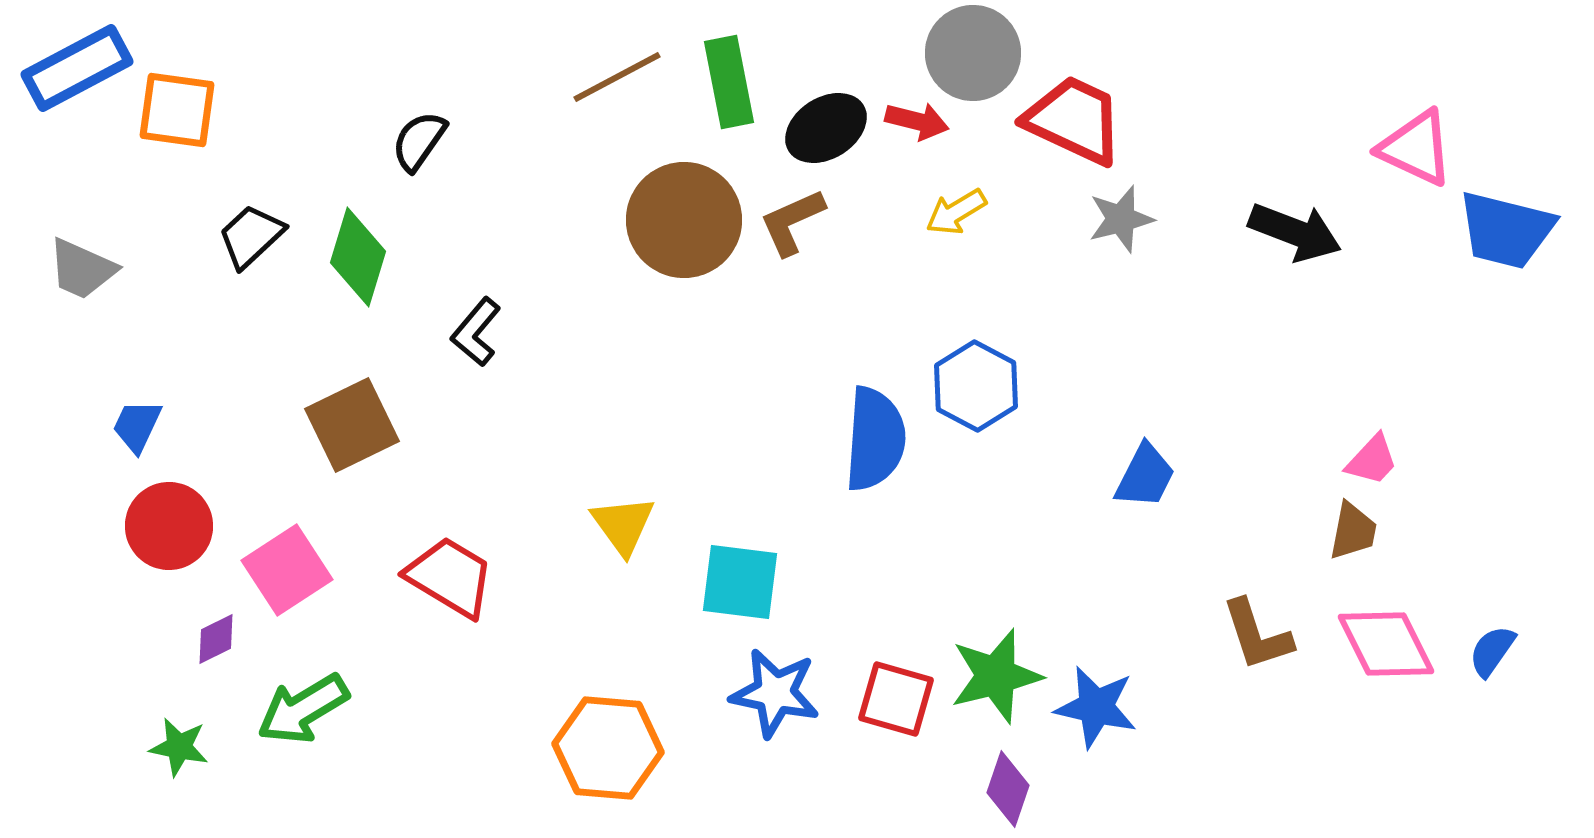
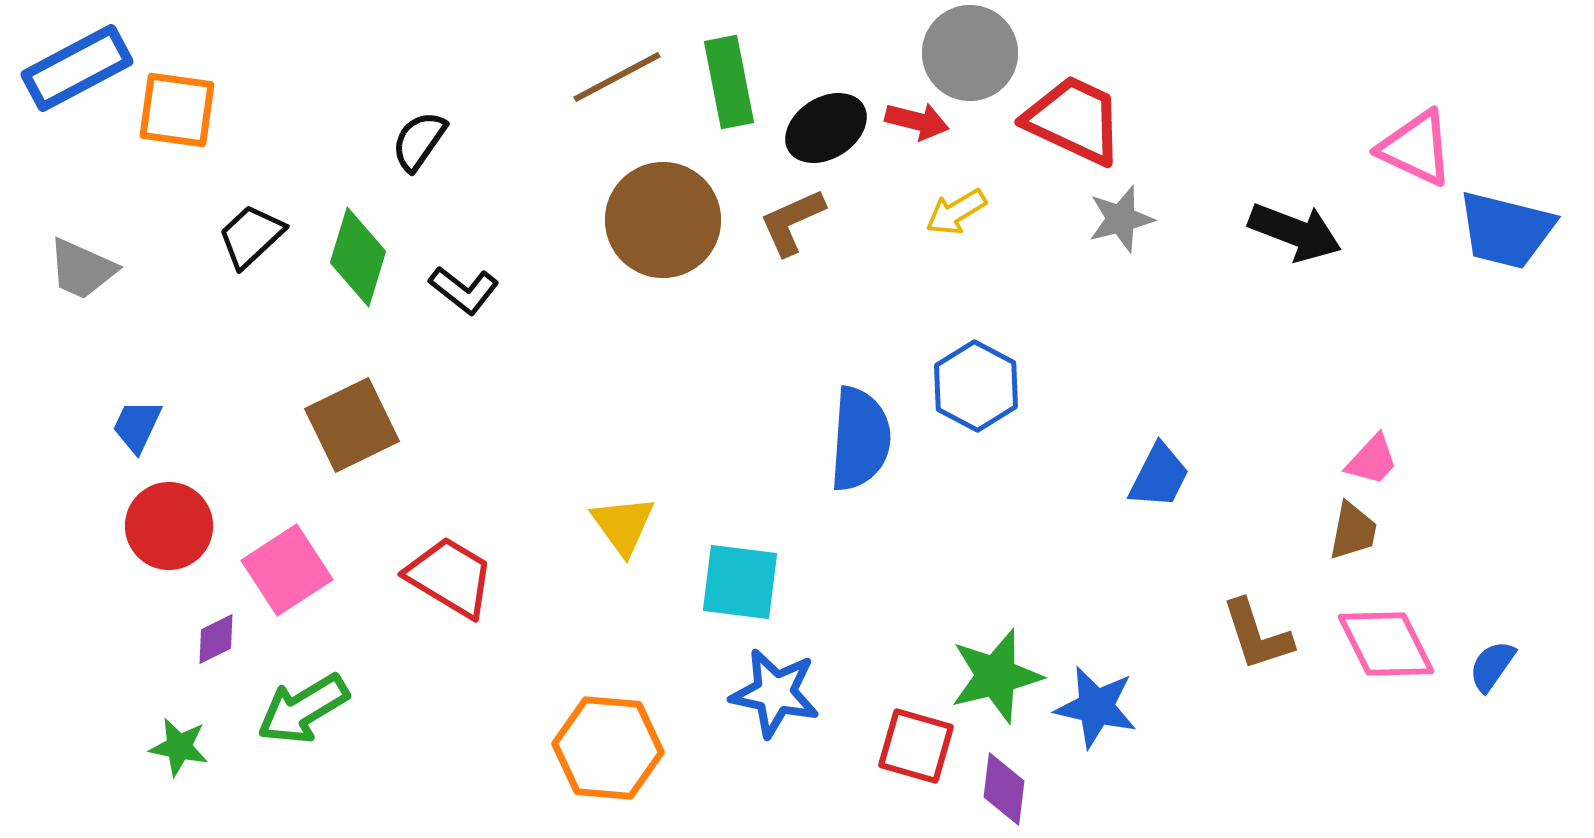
gray circle at (973, 53): moved 3 px left
brown circle at (684, 220): moved 21 px left
black L-shape at (476, 332): moved 12 px left, 42 px up; rotated 92 degrees counterclockwise
blue semicircle at (875, 439): moved 15 px left
blue trapezoid at (1145, 476): moved 14 px right
blue semicircle at (1492, 651): moved 15 px down
red square at (896, 699): moved 20 px right, 47 px down
purple diamond at (1008, 789): moved 4 px left; rotated 12 degrees counterclockwise
